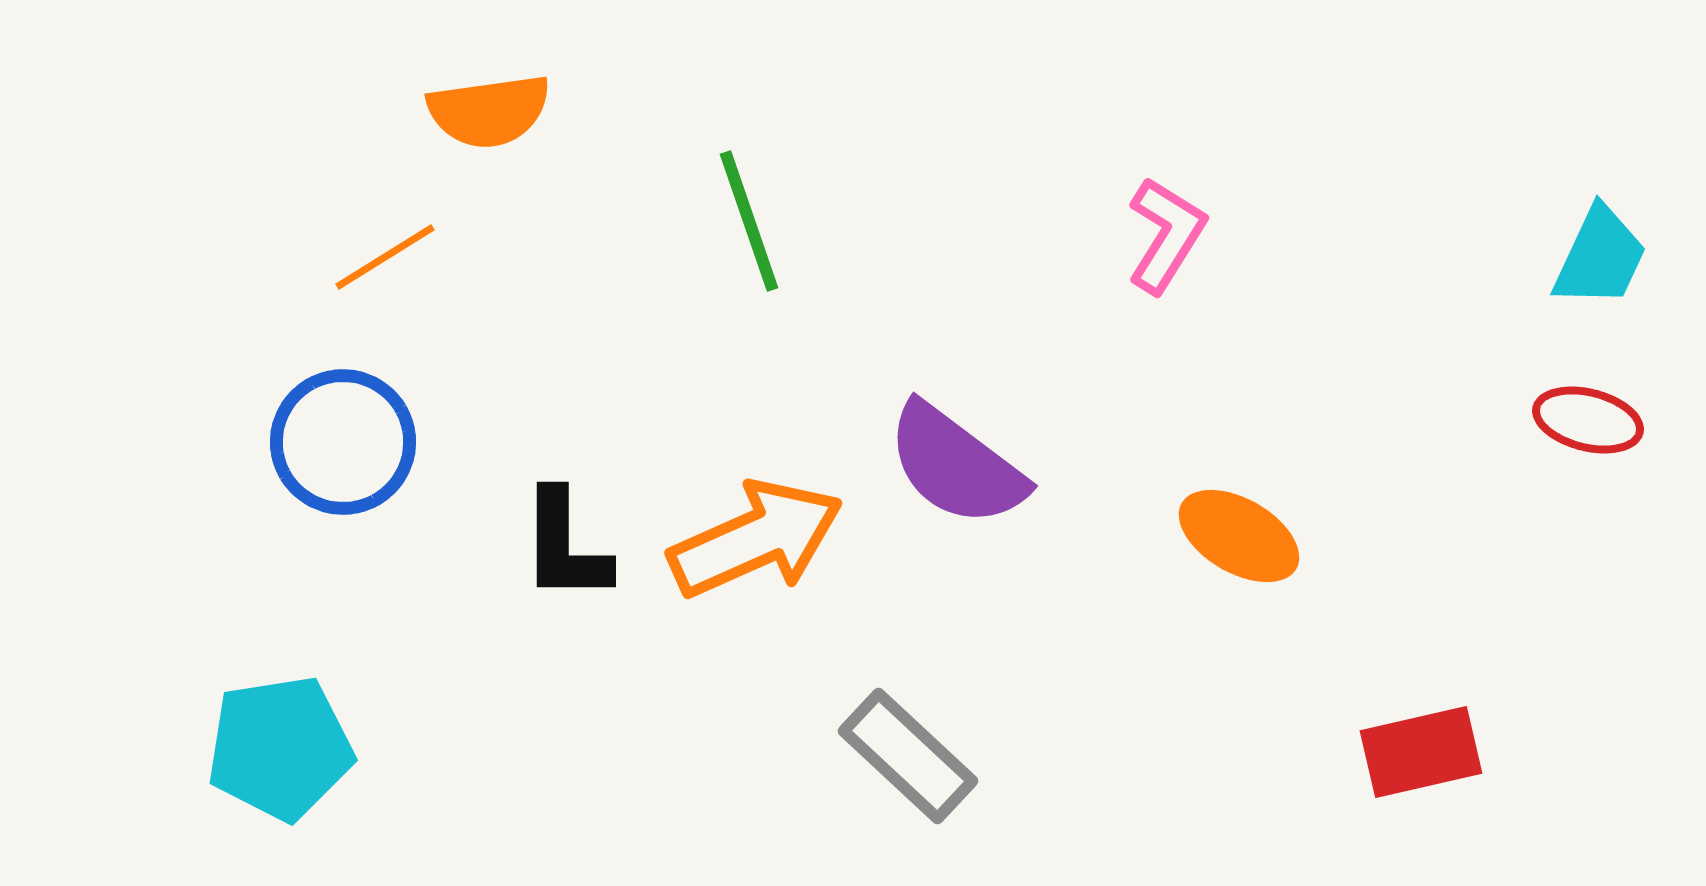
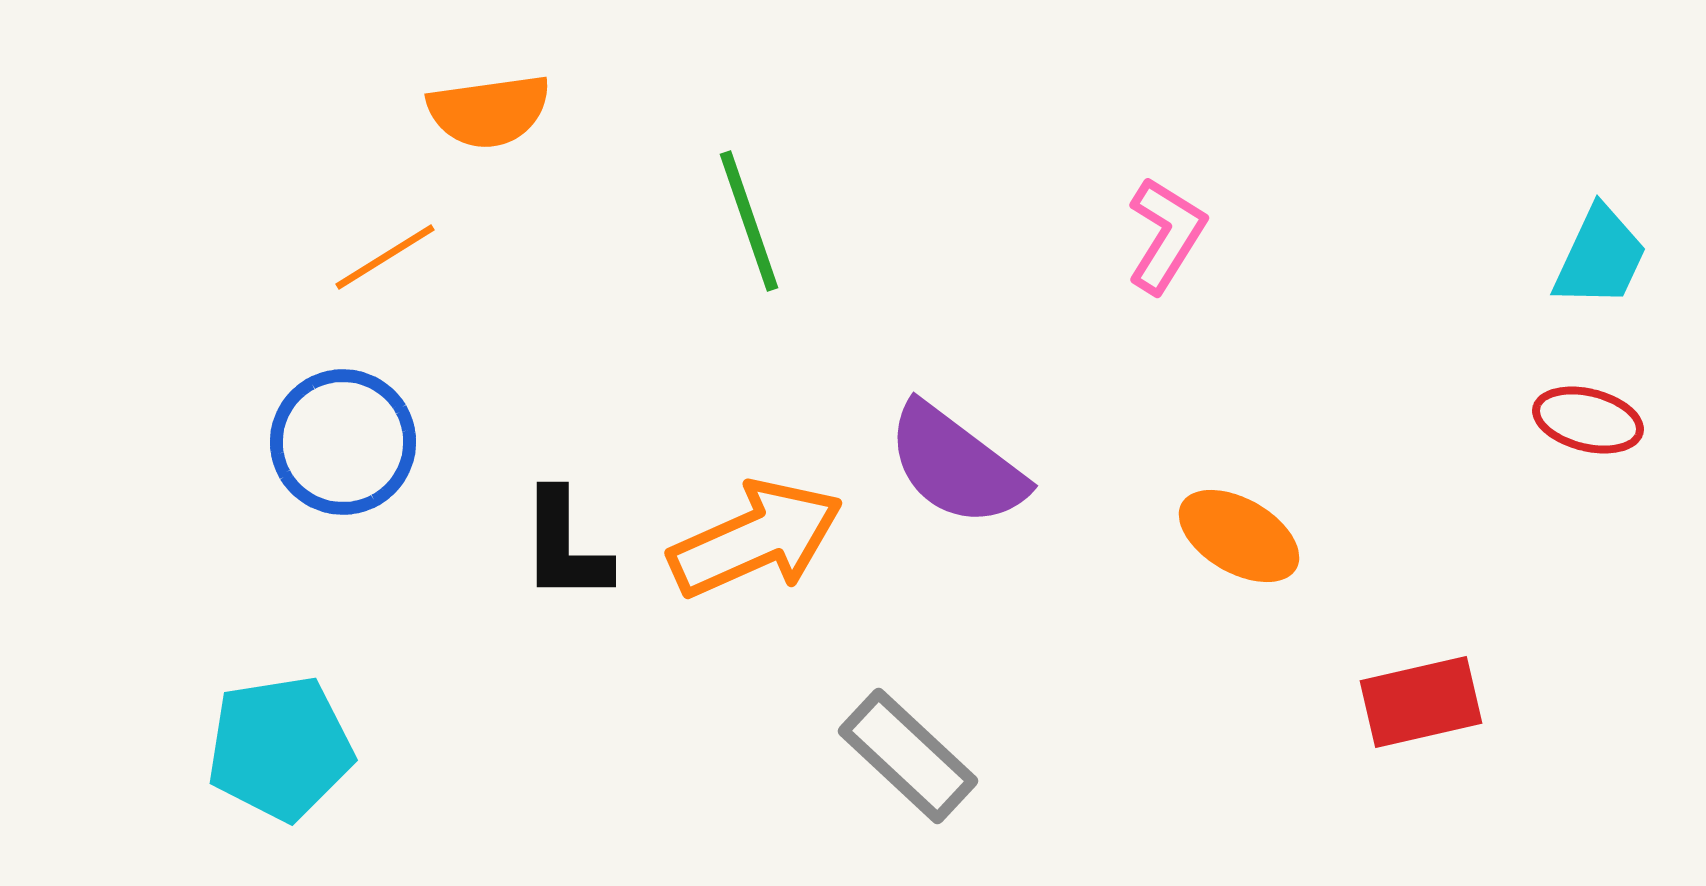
red rectangle: moved 50 px up
